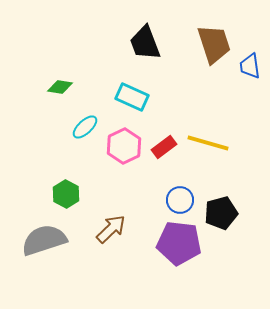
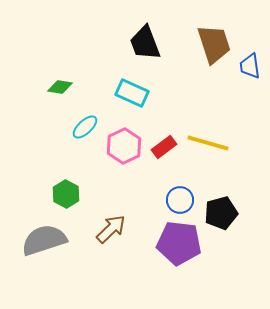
cyan rectangle: moved 4 px up
